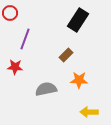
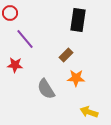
black rectangle: rotated 25 degrees counterclockwise
purple line: rotated 60 degrees counterclockwise
red star: moved 2 px up
orange star: moved 3 px left, 2 px up
gray semicircle: rotated 110 degrees counterclockwise
yellow arrow: rotated 18 degrees clockwise
